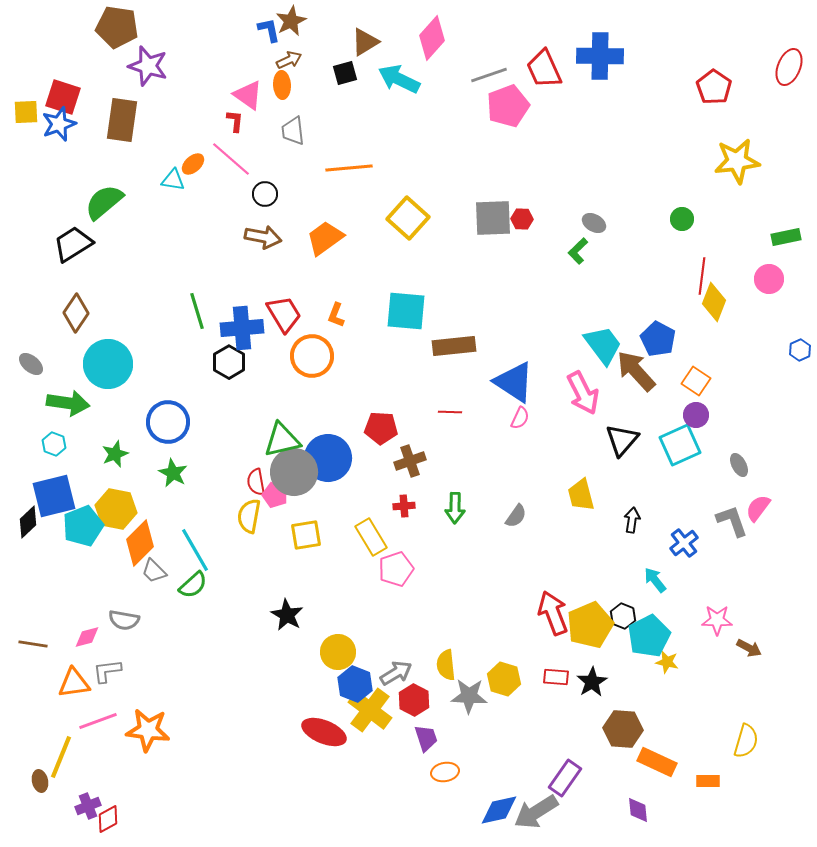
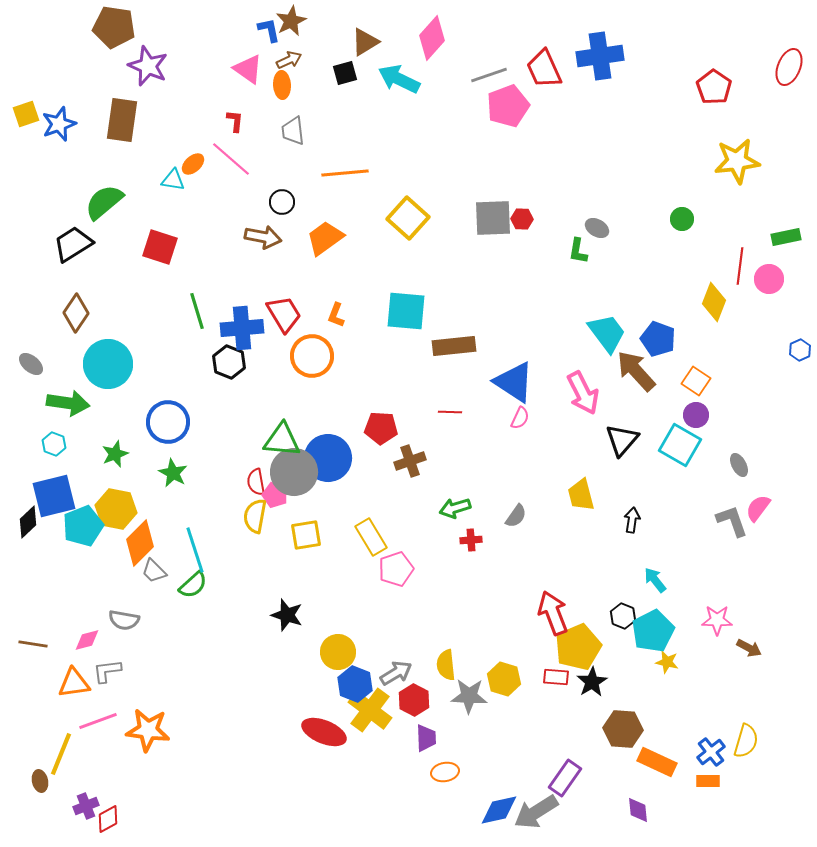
brown pentagon at (117, 27): moved 3 px left
blue cross at (600, 56): rotated 9 degrees counterclockwise
purple star at (148, 66): rotated 6 degrees clockwise
pink triangle at (248, 95): moved 26 px up
red square at (63, 97): moved 97 px right, 150 px down
yellow square at (26, 112): moved 2 px down; rotated 16 degrees counterclockwise
orange line at (349, 168): moved 4 px left, 5 px down
black circle at (265, 194): moved 17 px right, 8 px down
gray ellipse at (594, 223): moved 3 px right, 5 px down
green L-shape at (578, 251): rotated 36 degrees counterclockwise
red line at (702, 276): moved 38 px right, 10 px up
blue pentagon at (658, 339): rotated 8 degrees counterclockwise
cyan trapezoid at (603, 345): moved 4 px right, 12 px up
black hexagon at (229, 362): rotated 8 degrees counterclockwise
green triangle at (282, 440): rotated 18 degrees clockwise
cyan square at (680, 445): rotated 36 degrees counterclockwise
red cross at (404, 506): moved 67 px right, 34 px down
green arrow at (455, 508): rotated 72 degrees clockwise
yellow semicircle at (249, 516): moved 6 px right
blue cross at (684, 543): moved 27 px right, 209 px down
cyan line at (195, 550): rotated 12 degrees clockwise
black star at (287, 615): rotated 12 degrees counterclockwise
yellow pentagon at (590, 625): moved 12 px left, 22 px down
cyan pentagon at (649, 636): moved 4 px right, 5 px up
pink diamond at (87, 637): moved 3 px down
purple trapezoid at (426, 738): rotated 16 degrees clockwise
yellow line at (61, 757): moved 3 px up
purple cross at (88, 806): moved 2 px left
